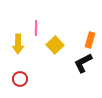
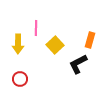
black L-shape: moved 5 px left, 1 px down
